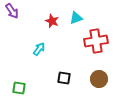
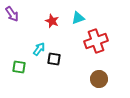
purple arrow: moved 3 px down
cyan triangle: moved 2 px right
red cross: rotated 10 degrees counterclockwise
black square: moved 10 px left, 19 px up
green square: moved 21 px up
